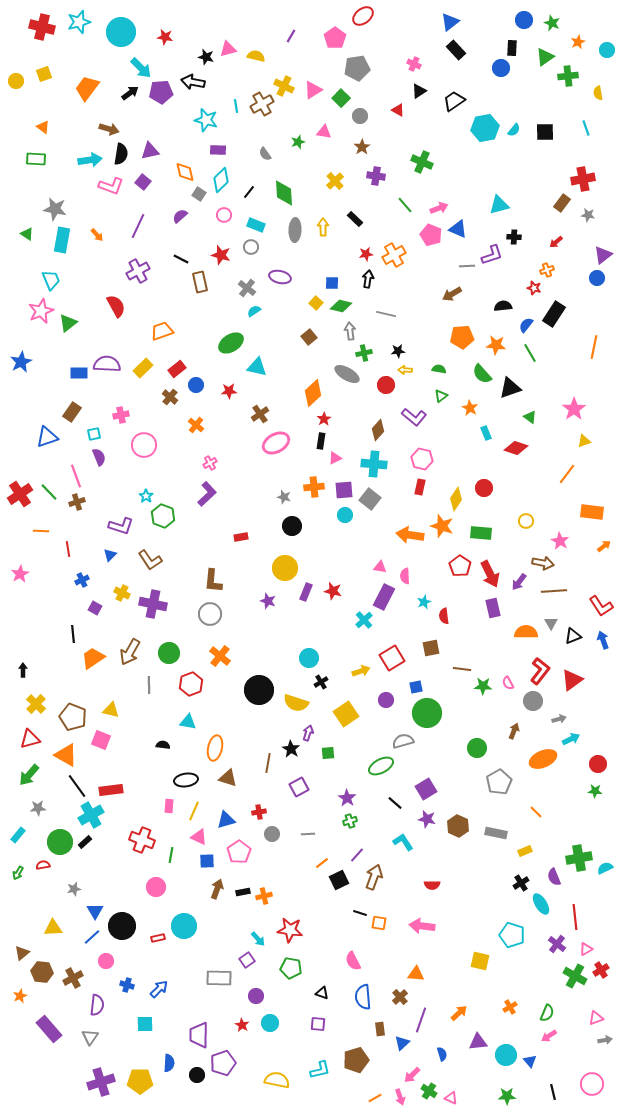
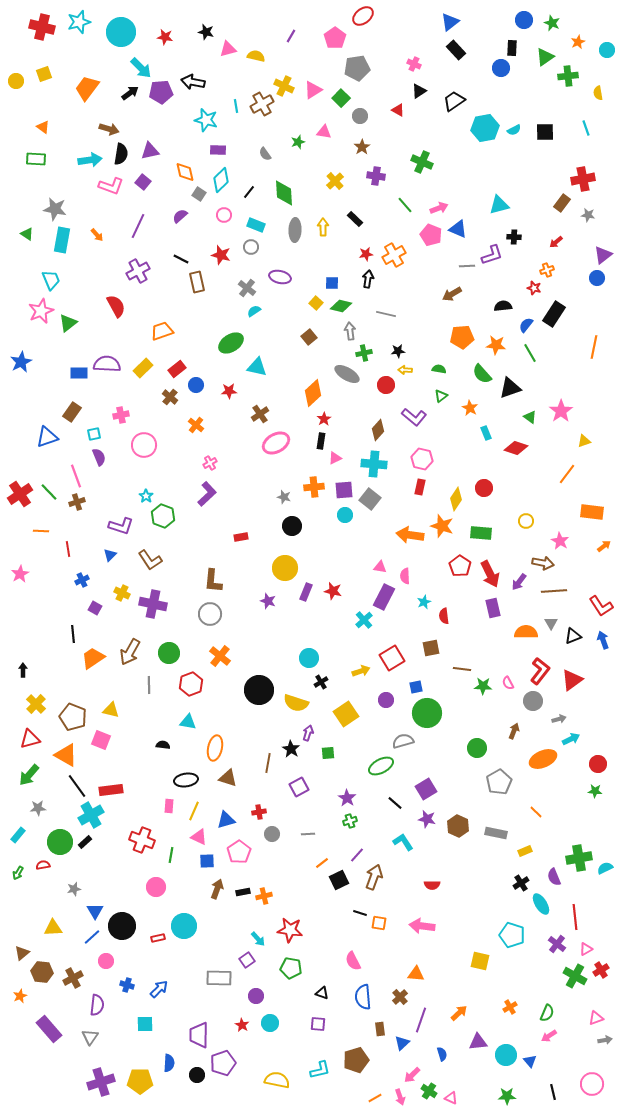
black star at (206, 57): moved 25 px up
cyan semicircle at (514, 130): rotated 24 degrees clockwise
brown rectangle at (200, 282): moved 3 px left
pink star at (574, 409): moved 13 px left, 2 px down
